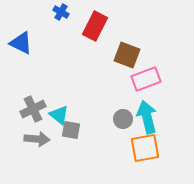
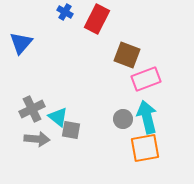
blue cross: moved 4 px right
red rectangle: moved 2 px right, 7 px up
blue triangle: rotated 45 degrees clockwise
gray cross: moved 1 px left
cyan triangle: moved 1 px left, 2 px down
